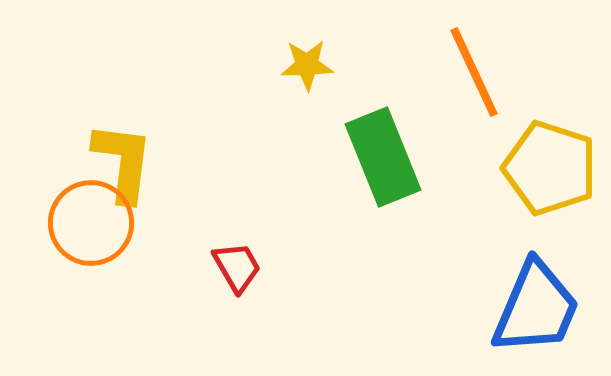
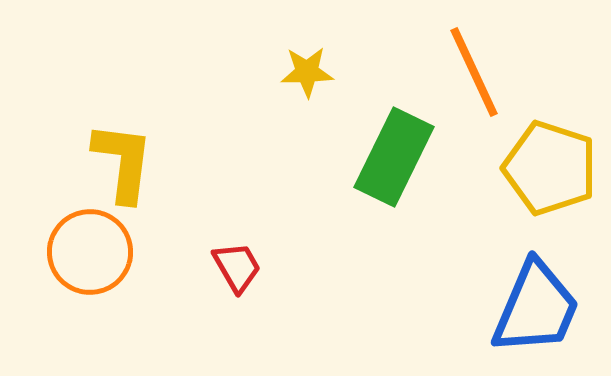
yellow star: moved 7 px down
green rectangle: moved 11 px right; rotated 48 degrees clockwise
orange circle: moved 1 px left, 29 px down
